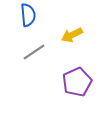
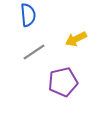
yellow arrow: moved 4 px right, 4 px down
purple pentagon: moved 14 px left; rotated 12 degrees clockwise
